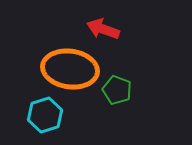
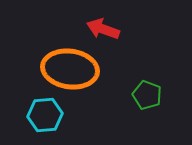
green pentagon: moved 30 px right, 5 px down
cyan hexagon: rotated 12 degrees clockwise
